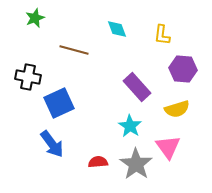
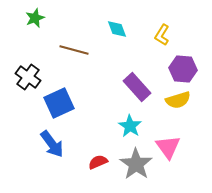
yellow L-shape: rotated 25 degrees clockwise
black cross: rotated 25 degrees clockwise
yellow semicircle: moved 1 px right, 9 px up
red semicircle: rotated 18 degrees counterclockwise
